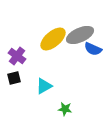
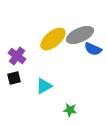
green star: moved 5 px right, 1 px down
